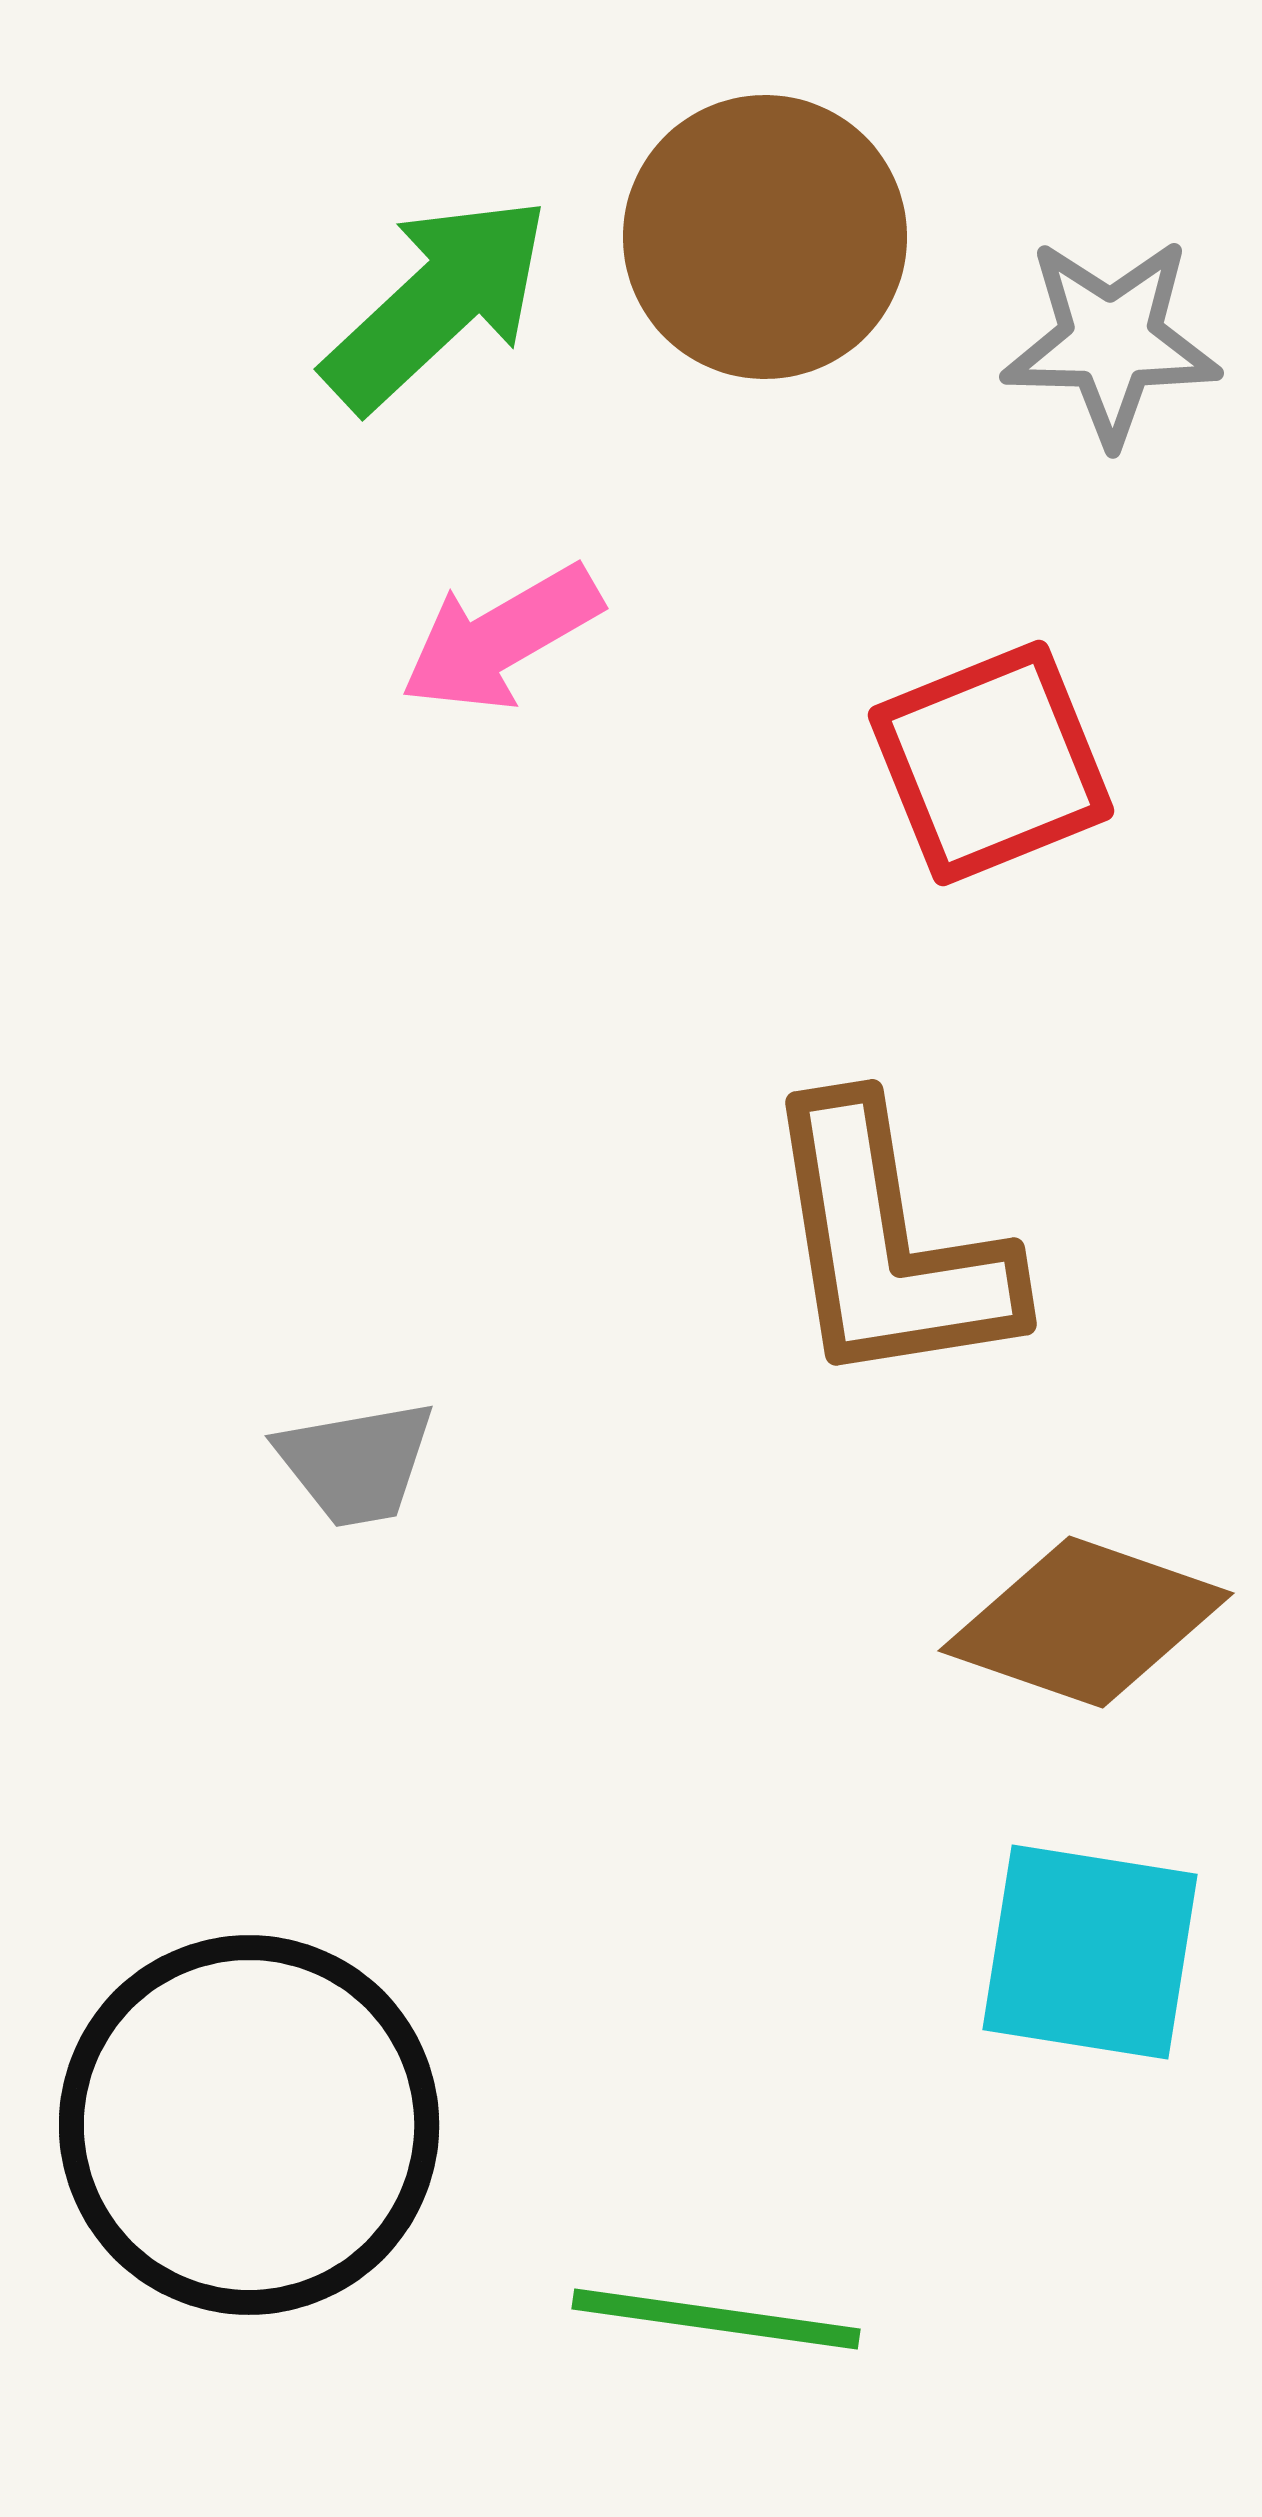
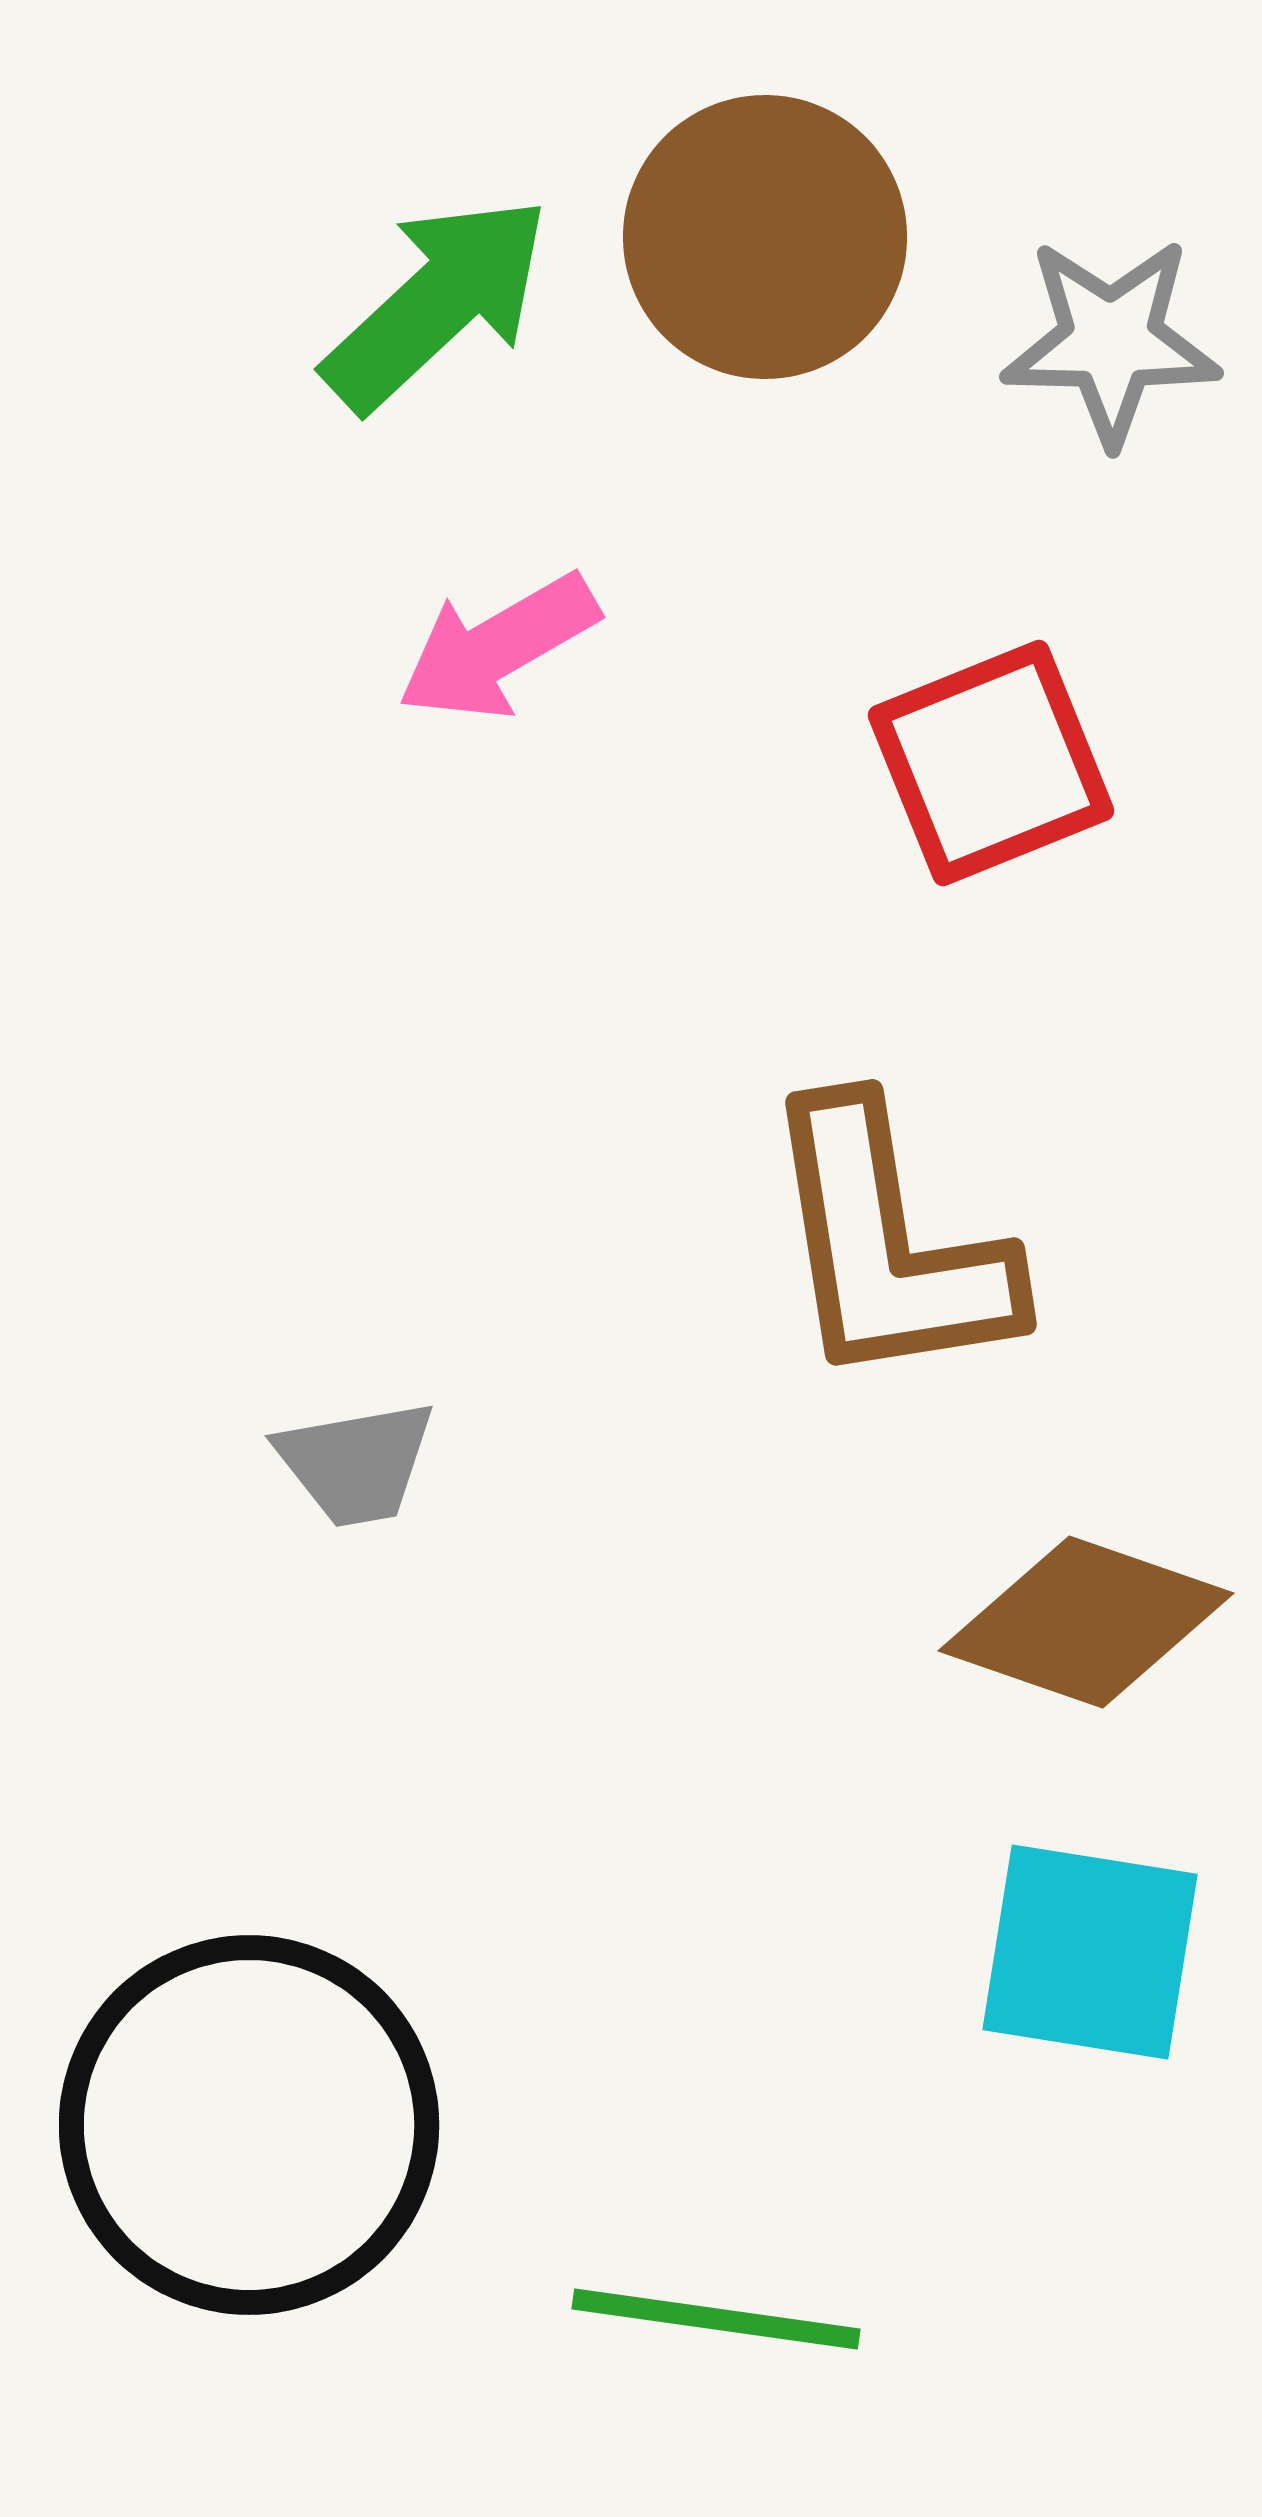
pink arrow: moved 3 px left, 9 px down
